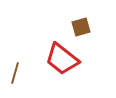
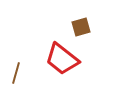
brown line: moved 1 px right
